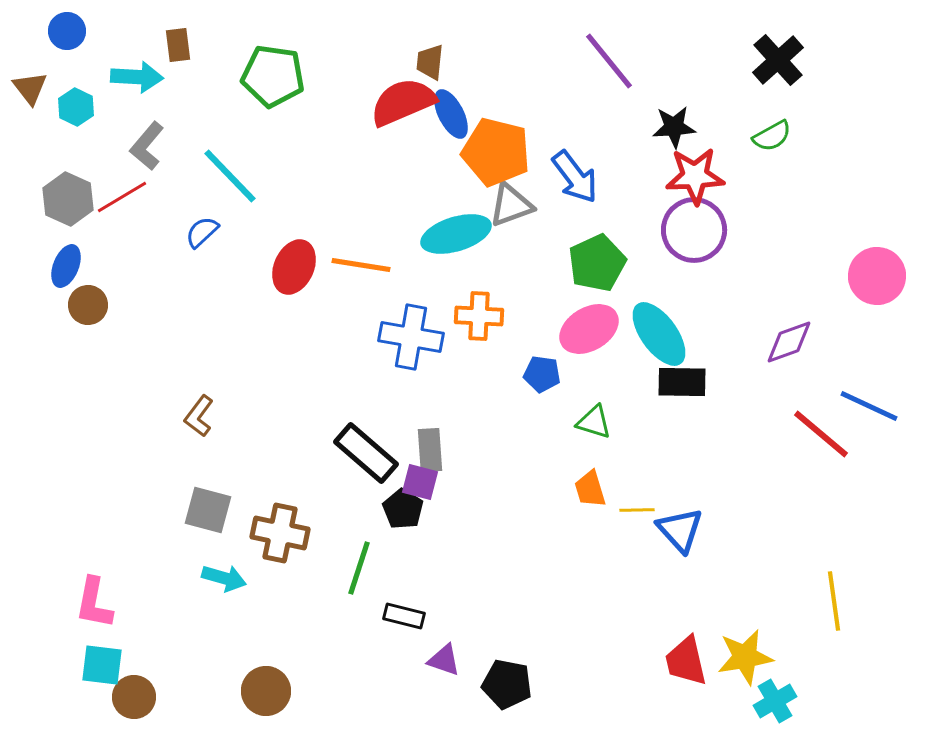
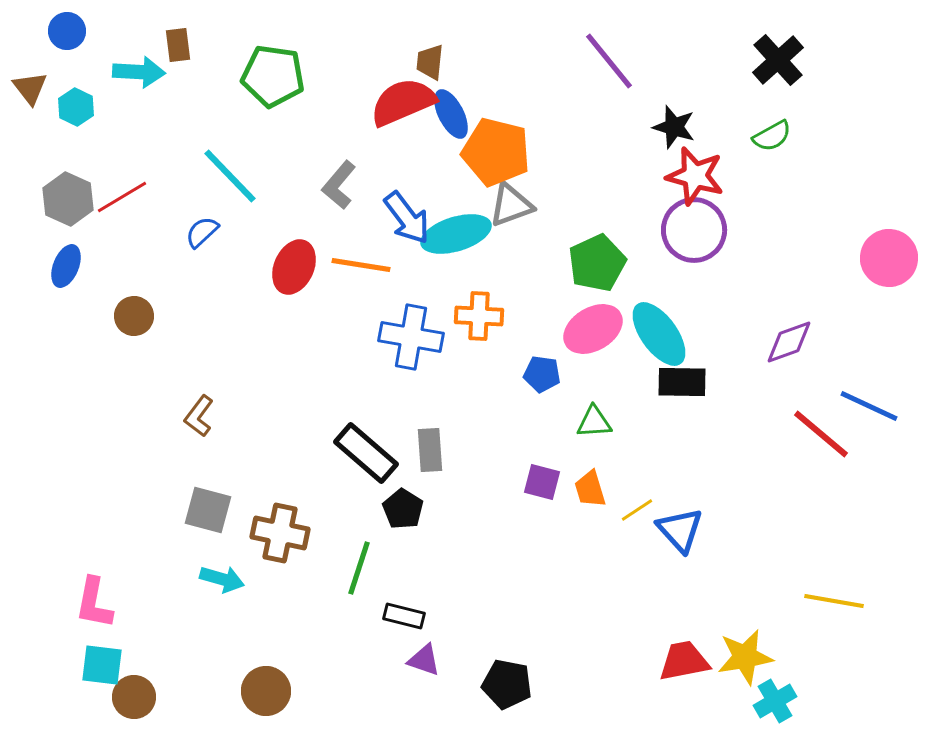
cyan arrow at (137, 77): moved 2 px right, 5 px up
black star at (674, 127): rotated 21 degrees clockwise
gray L-shape at (147, 146): moved 192 px right, 39 px down
red star at (695, 176): rotated 18 degrees clockwise
blue arrow at (575, 177): moved 168 px left, 41 px down
pink circle at (877, 276): moved 12 px right, 18 px up
brown circle at (88, 305): moved 46 px right, 11 px down
pink ellipse at (589, 329): moved 4 px right
green triangle at (594, 422): rotated 21 degrees counterclockwise
purple square at (420, 482): moved 122 px right
yellow line at (637, 510): rotated 32 degrees counterclockwise
cyan arrow at (224, 578): moved 2 px left, 1 px down
yellow line at (834, 601): rotated 72 degrees counterclockwise
purple triangle at (444, 660): moved 20 px left
red trapezoid at (686, 661): moved 2 px left; rotated 92 degrees clockwise
